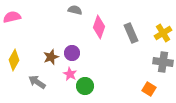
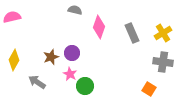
gray rectangle: moved 1 px right
